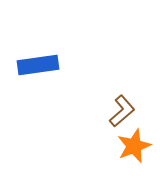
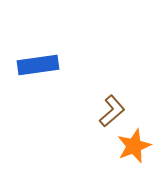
brown L-shape: moved 10 px left
